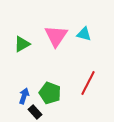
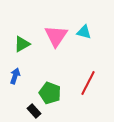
cyan triangle: moved 2 px up
blue arrow: moved 9 px left, 20 px up
black rectangle: moved 1 px left, 1 px up
